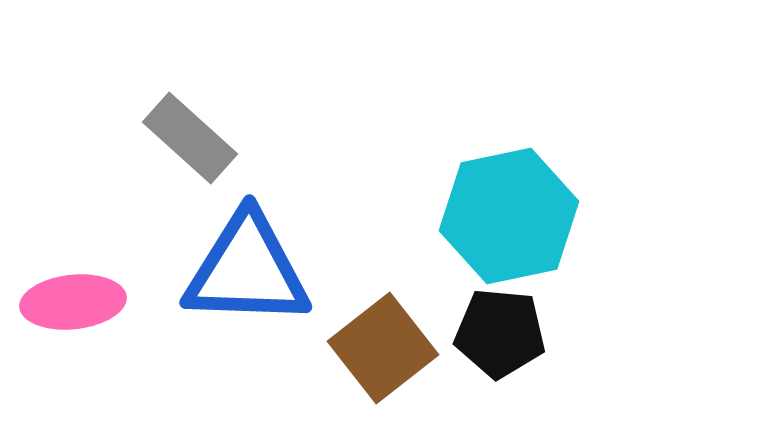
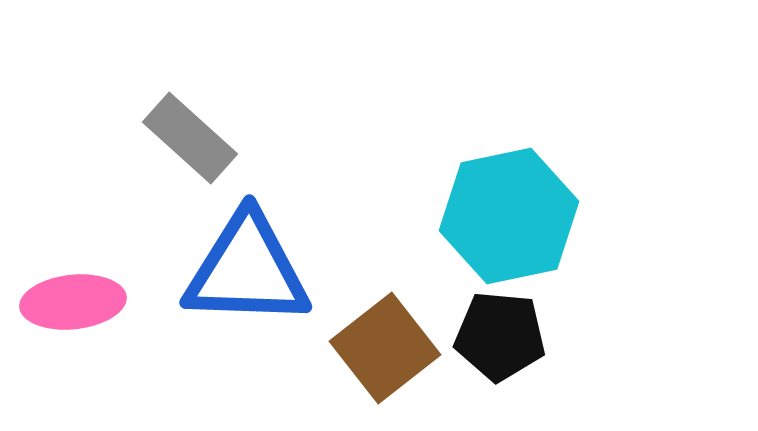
black pentagon: moved 3 px down
brown square: moved 2 px right
